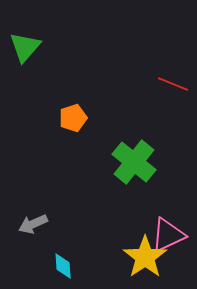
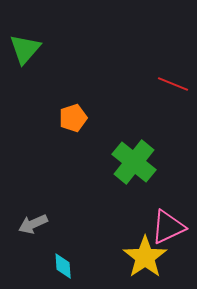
green triangle: moved 2 px down
pink triangle: moved 8 px up
